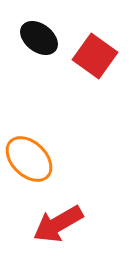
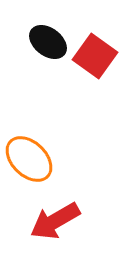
black ellipse: moved 9 px right, 4 px down
red arrow: moved 3 px left, 3 px up
